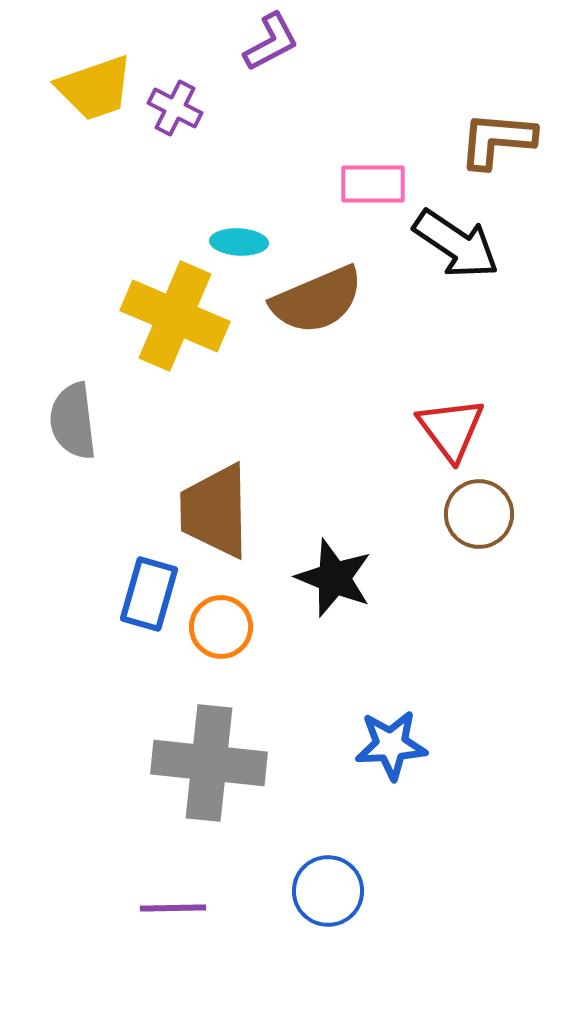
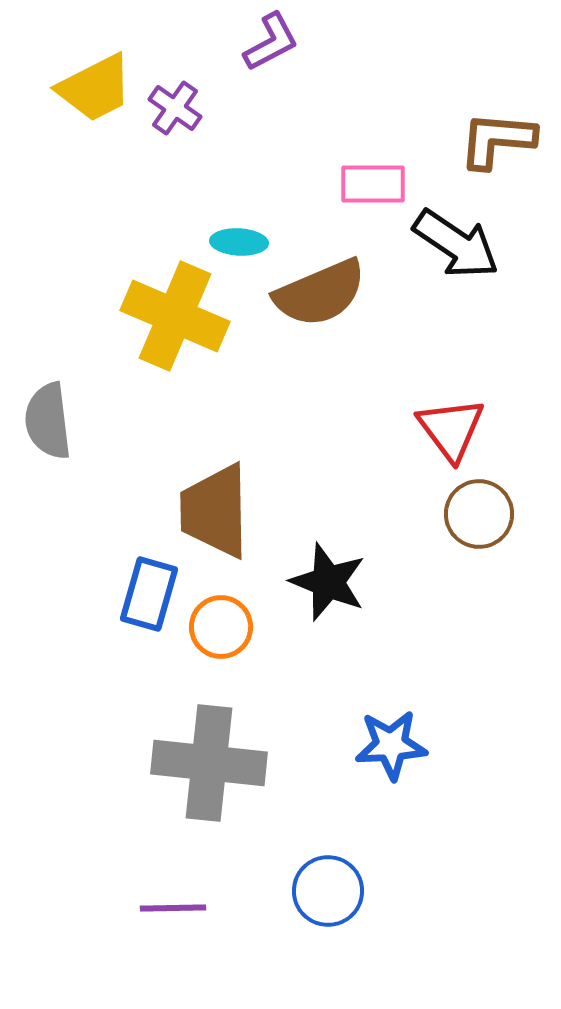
yellow trapezoid: rotated 8 degrees counterclockwise
purple cross: rotated 8 degrees clockwise
brown semicircle: moved 3 px right, 7 px up
gray semicircle: moved 25 px left
black star: moved 6 px left, 4 px down
